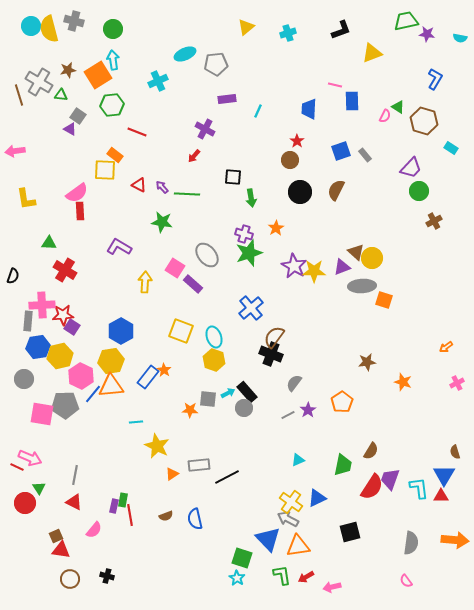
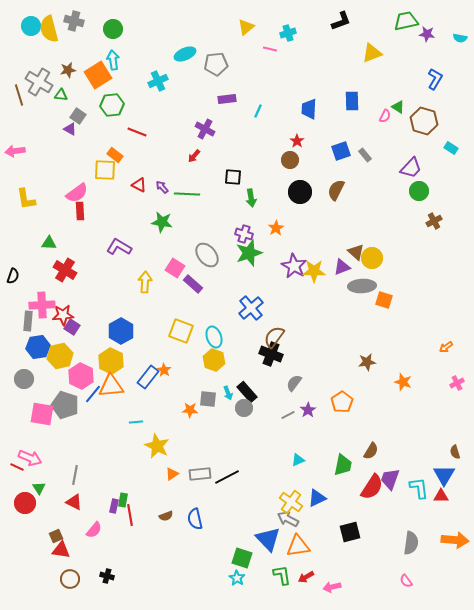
black L-shape at (341, 30): moved 9 px up
pink line at (335, 85): moved 65 px left, 36 px up
yellow hexagon at (111, 361): rotated 25 degrees counterclockwise
cyan arrow at (228, 393): rotated 96 degrees clockwise
gray pentagon at (65, 405): rotated 20 degrees clockwise
gray rectangle at (199, 465): moved 1 px right, 9 px down
